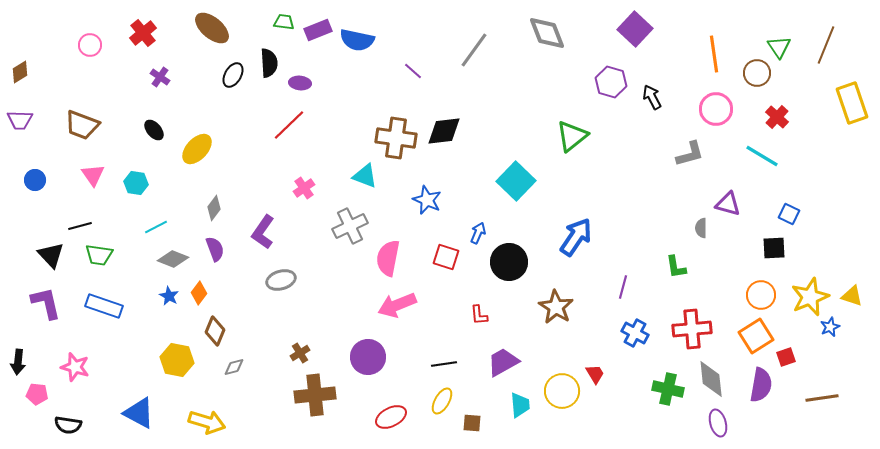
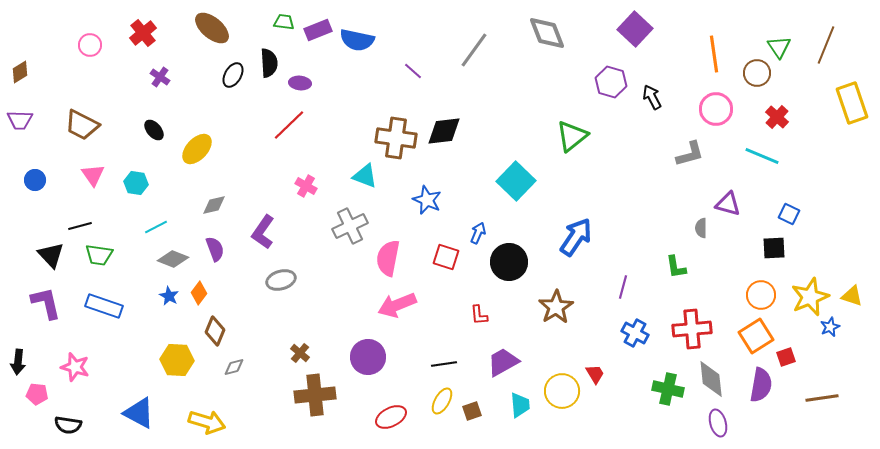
brown trapezoid at (82, 125): rotated 6 degrees clockwise
cyan line at (762, 156): rotated 8 degrees counterclockwise
pink cross at (304, 188): moved 2 px right, 2 px up; rotated 25 degrees counterclockwise
gray diamond at (214, 208): moved 3 px up; rotated 40 degrees clockwise
brown star at (556, 307): rotated 8 degrees clockwise
brown cross at (300, 353): rotated 18 degrees counterclockwise
yellow hexagon at (177, 360): rotated 8 degrees counterclockwise
brown square at (472, 423): moved 12 px up; rotated 24 degrees counterclockwise
